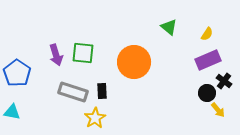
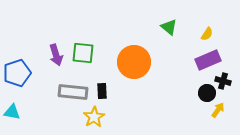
blue pentagon: rotated 20 degrees clockwise
black cross: moved 1 px left; rotated 21 degrees counterclockwise
gray rectangle: rotated 12 degrees counterclockwise
yellow arrow: rotated 105 degrees counterclockwise
yellow star: moved 1 px left, 1 px up
